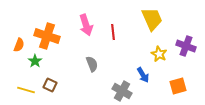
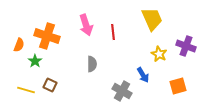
gray semicircle: rotated 21 degrees clockwise
